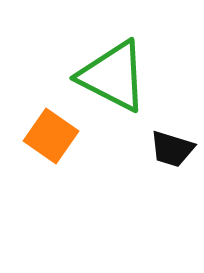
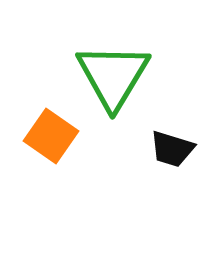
green triangle: rotated 34 degrees clockwise
